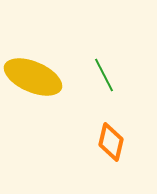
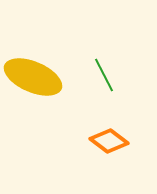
orange diamond: moved 2 px left, 1 px up; rotated 66 degrees counterclockwise
